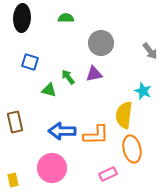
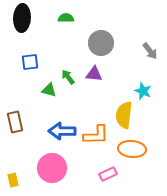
blue square: rotated 24 degrees counterclockwise
purple triangle: rotated 18 degrees clockwise
orange ellipse: rotated 72 degrees counterclockwise
